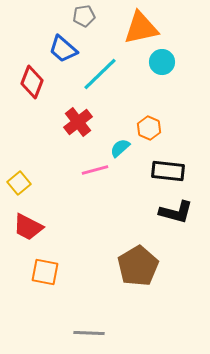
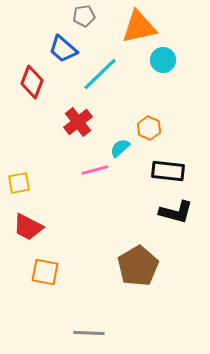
orange triangle: moved 2 px left, 1 px up
cyan circle: moved 1 px right, 2 px up
yellow square: rotated 30 degrees clockwise
